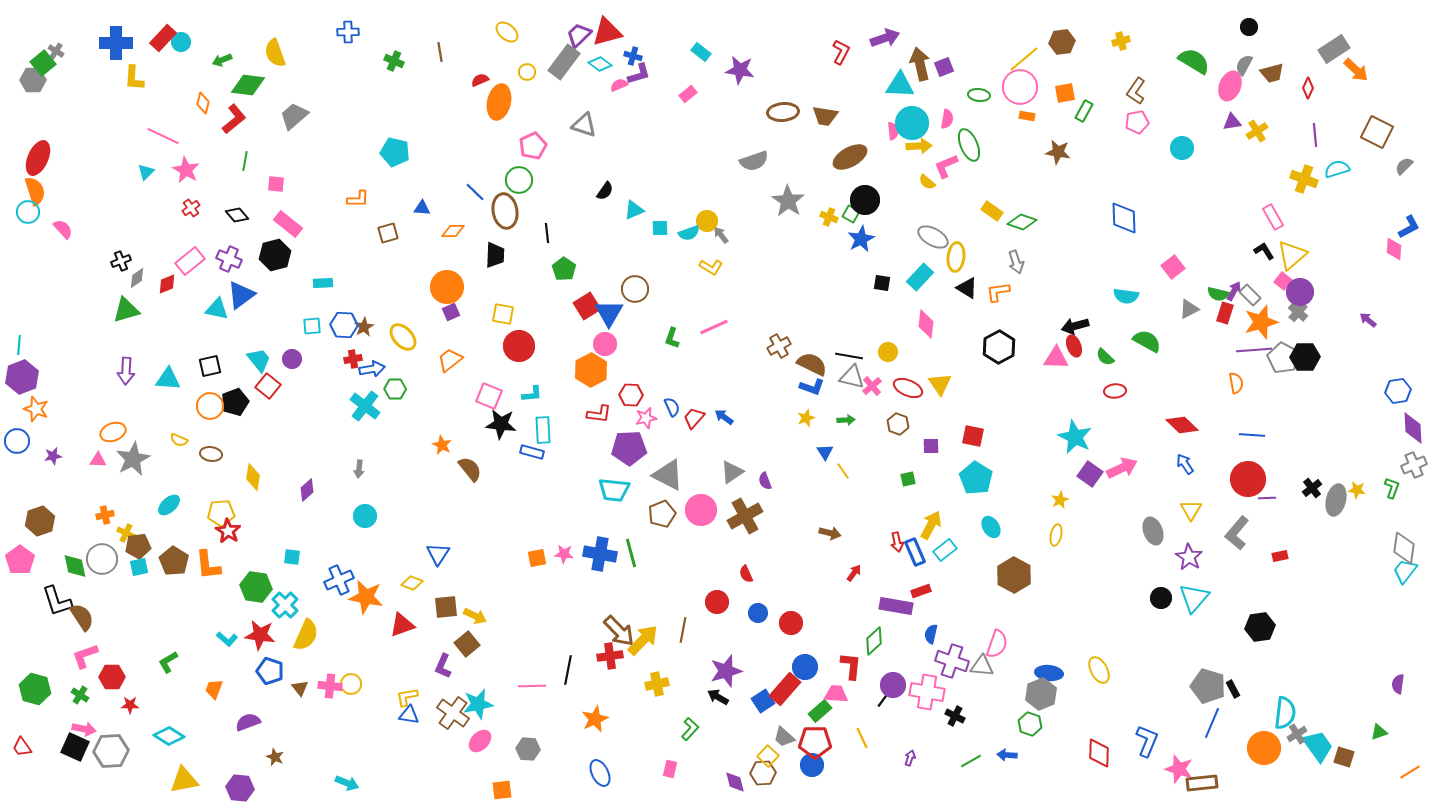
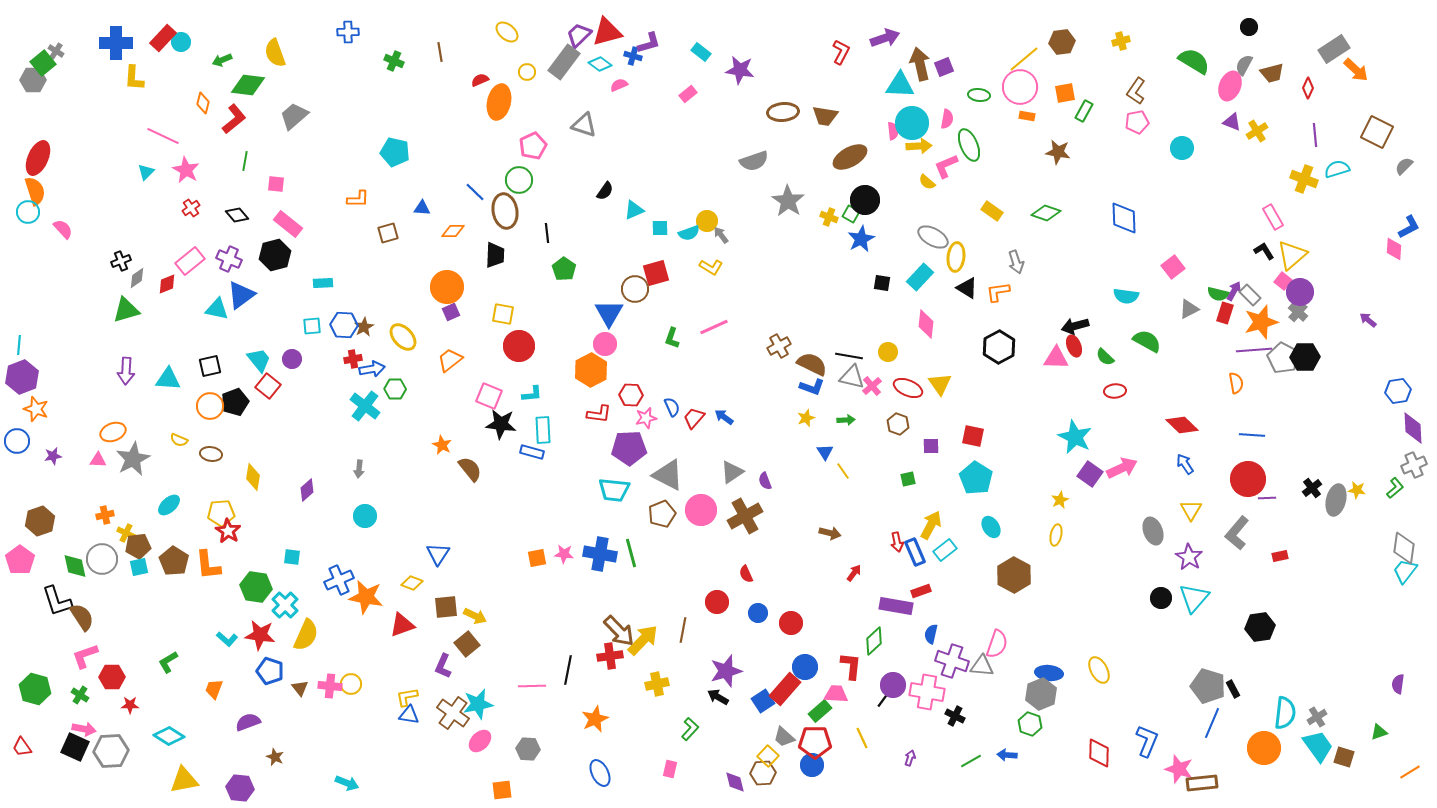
purple L-shape at (639, 74): moved 10 px right, 31 px up
purple triangle at (1232, 122): rotated 30 degrees clockwise
green diamond at (1022, 222): moved 24 px right, 9 px up
red square at (587, 306): moved 69 px right, 33 px up; rotated 16 degrees clockwise
green L-shape at (1392, 488): moved 3 px right; rotated 30 degrees clockwise
gray cross at (1297, 734): moved 20 px right, 17 px up
